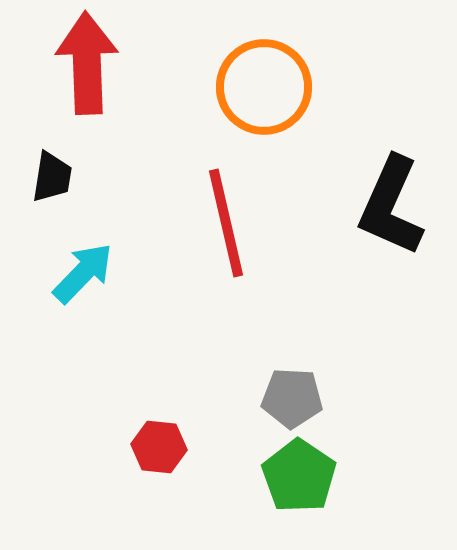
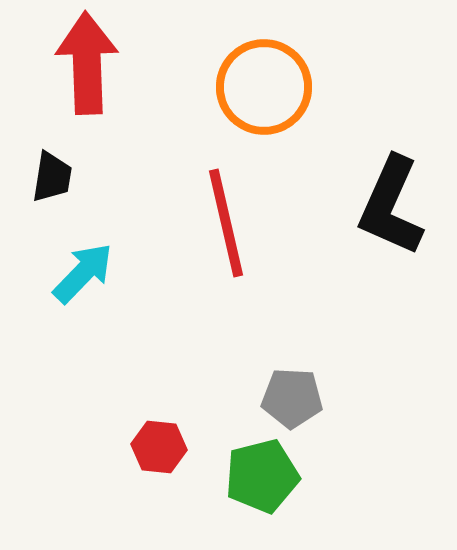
green pentagon: moved 37 px left; rotated 24 degrees clockwise
